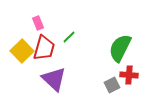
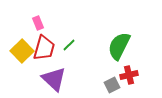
green line: moved 8 px down
green semicircle: moved 1 px left, 2 px up
red cross: rotated 18 degrees counterclockwise
